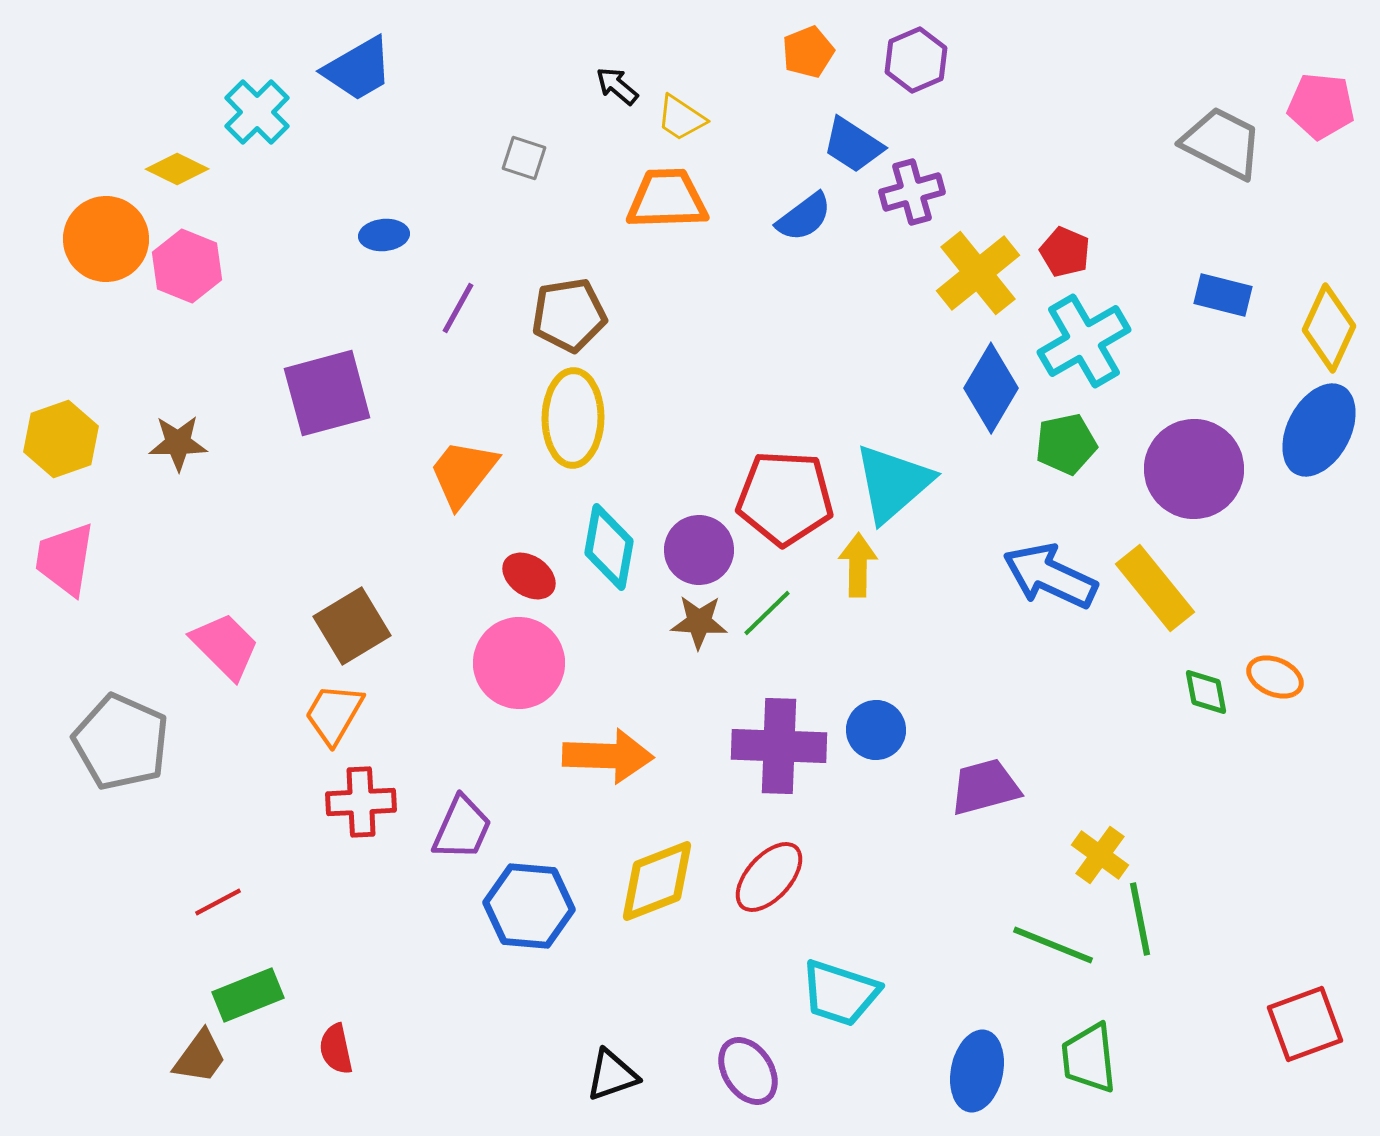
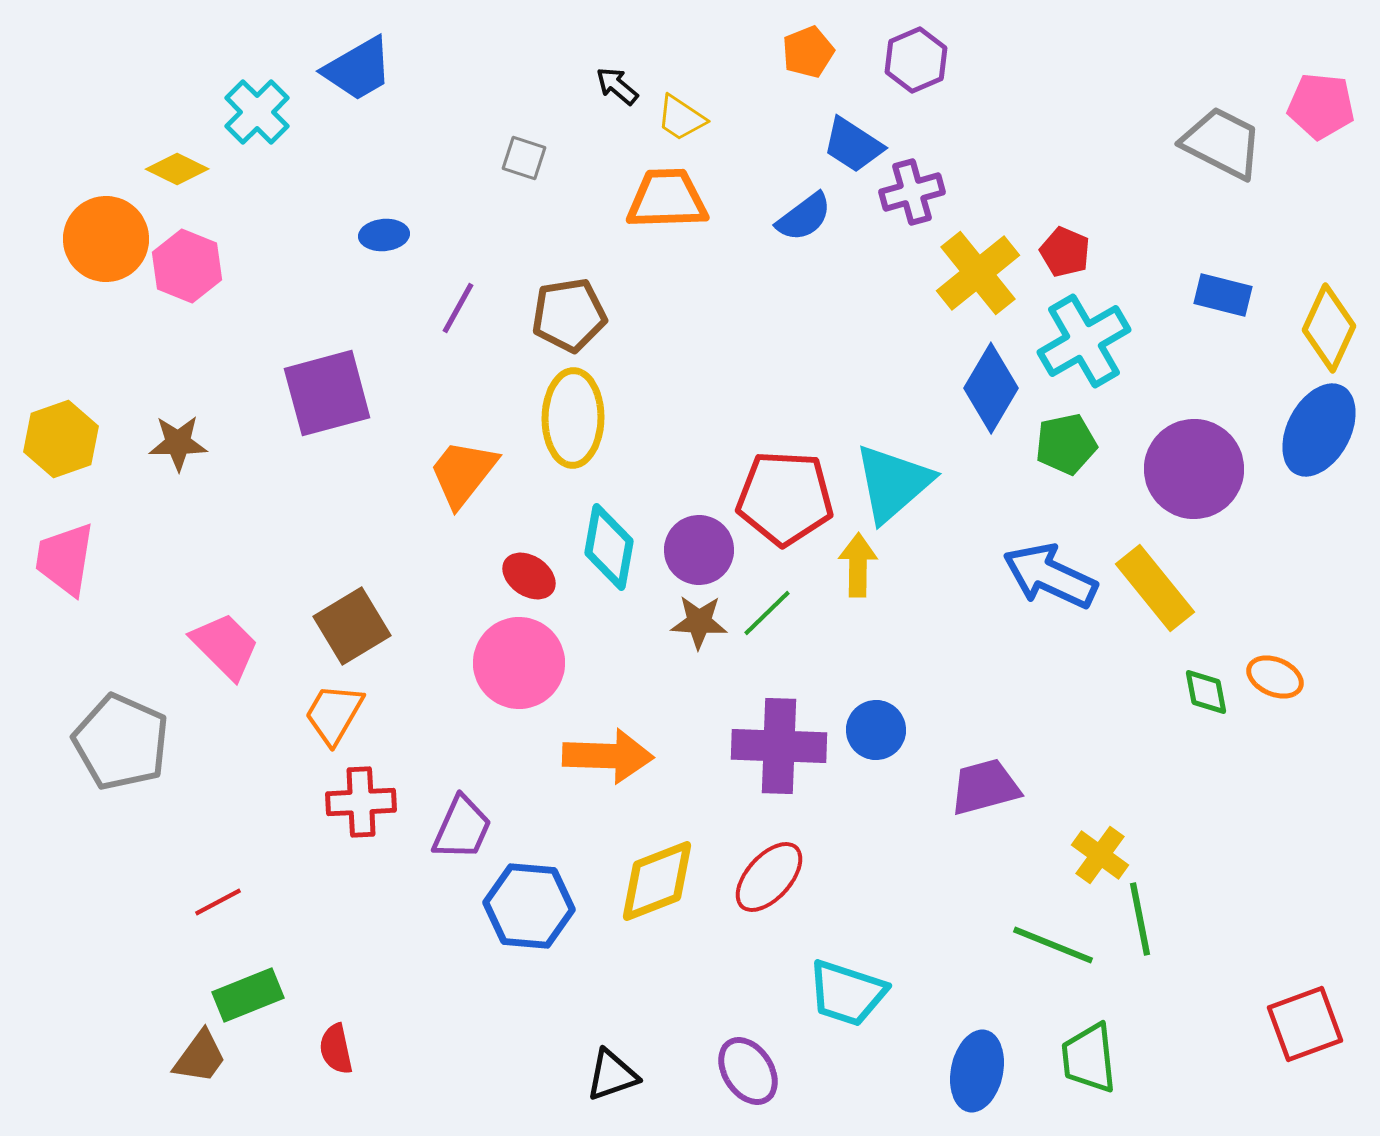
cyan trapezoid at (840, 993): moved 7 px right
